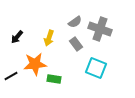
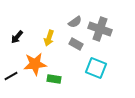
gray rectangle: rotated 24 degrees counterclockwise
